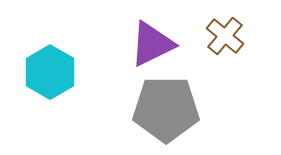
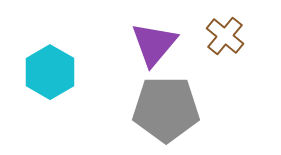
purple triangle: moved 2 px right; rotated 24 degrees counterclockwise
